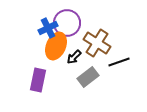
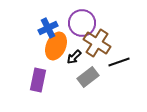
purple circle: moved 15 px right
